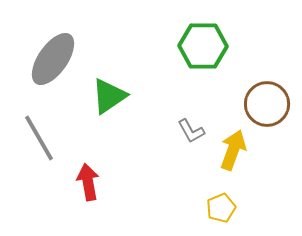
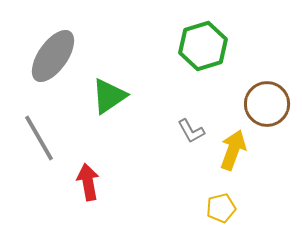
green hexagon: rotated 18 degrees counterclockwise
gray ellipse: moved 3 px up
yellow pentagon: rotated 8 degrees clockwise
